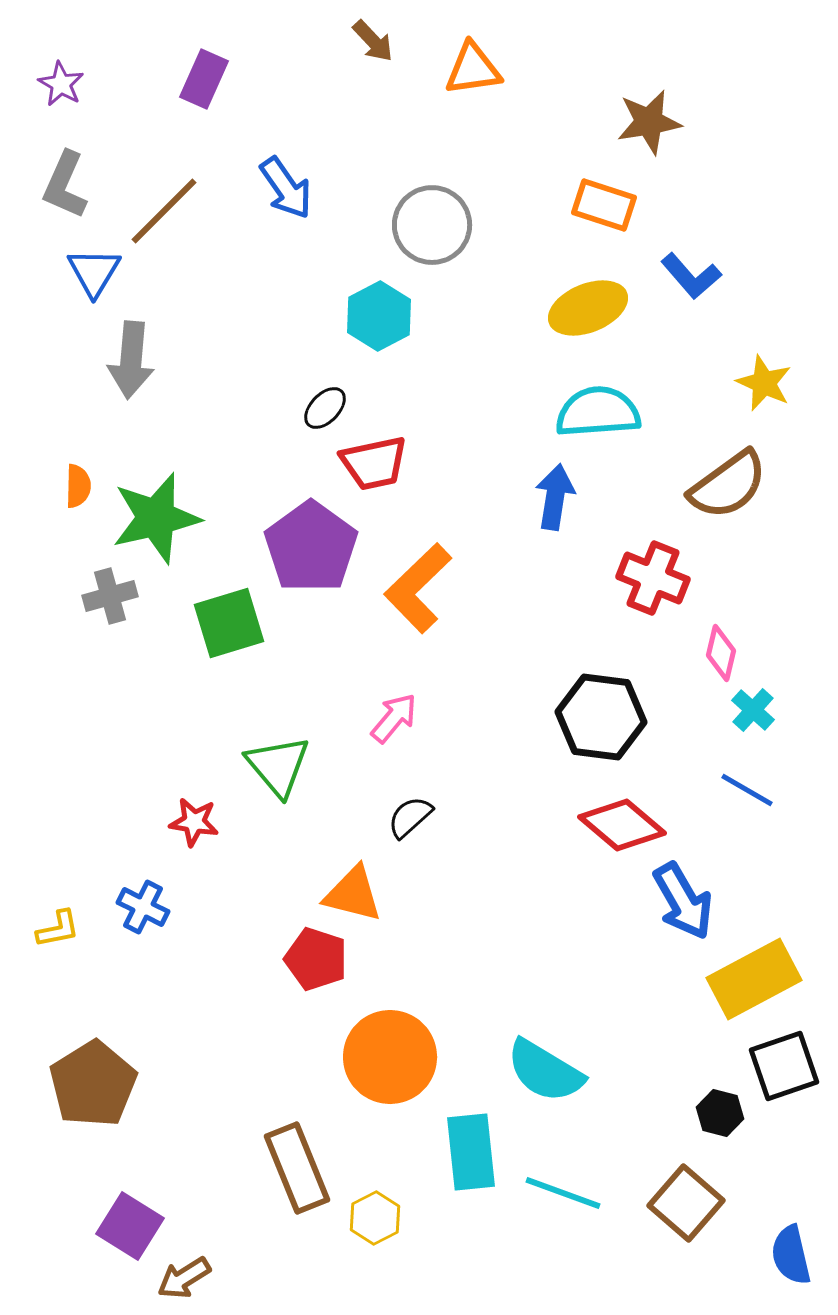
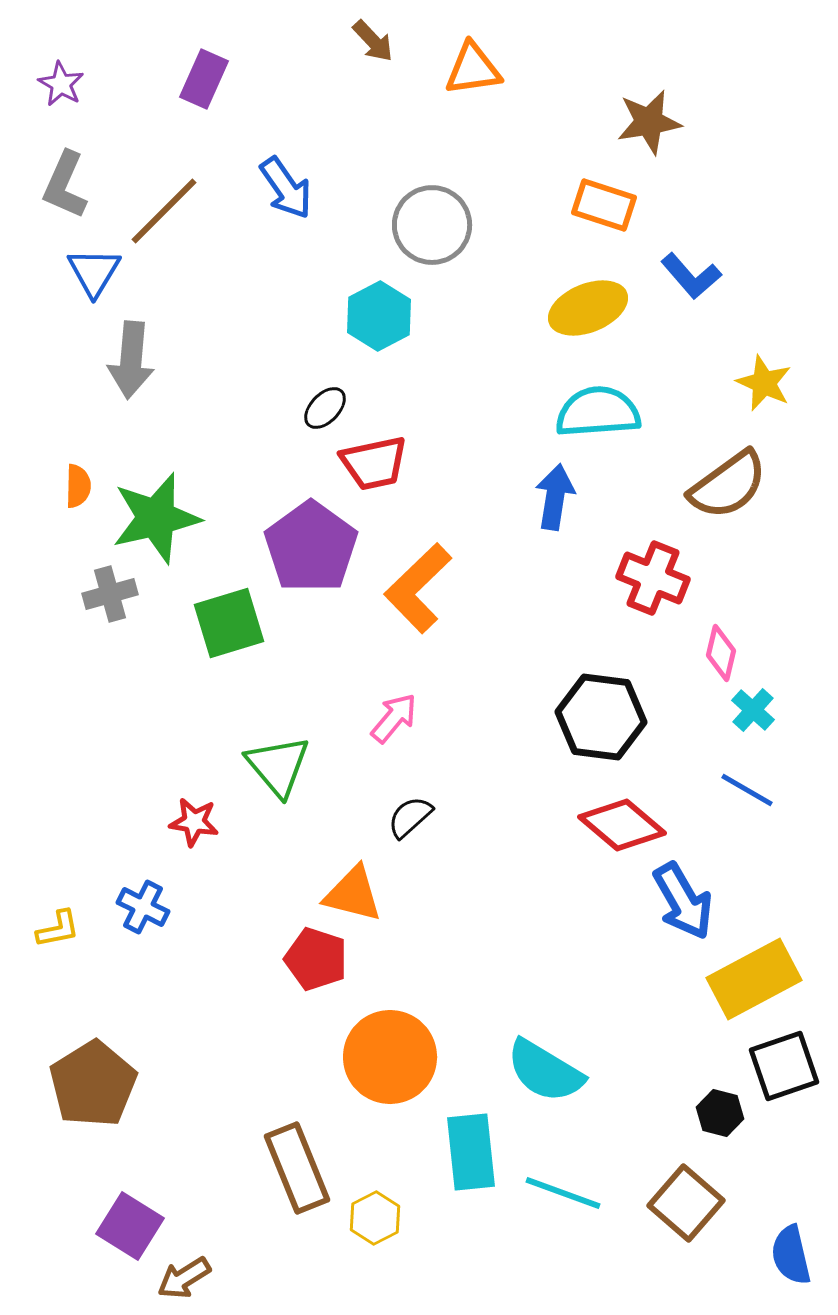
gray cross at (110, 596): moved 2 px up
